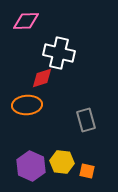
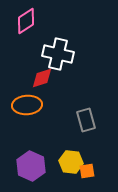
pink diamond: rotated 32 degrees counterclockwise
white cross: moved 1 px left, 1 px down
yellow hexagon: moved 9 px right
orange square: rotated 21 degrees counterclockwise
